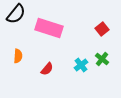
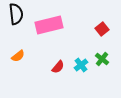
black semicircle: rotated 45 degrees counterclockwise
pink rectangle: moved 3 px up; rotated 32 degrees counterclockwise
orange semicircle: rotated 48 degrees clockwise
red semicircle: moved 11 px right, 2 px up
